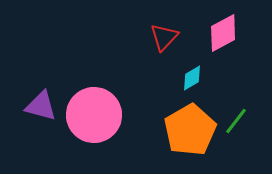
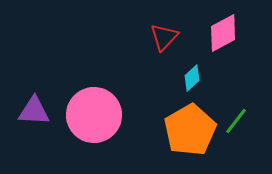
cyan diamond: rotated 12 degrees counterclockwise
purple triangle: moved 7 px left, 5 px down; rotated 12 degrees counterclockwise
